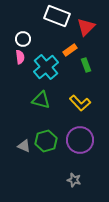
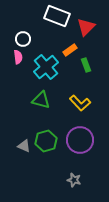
pink semicircle: moved 2 px left
